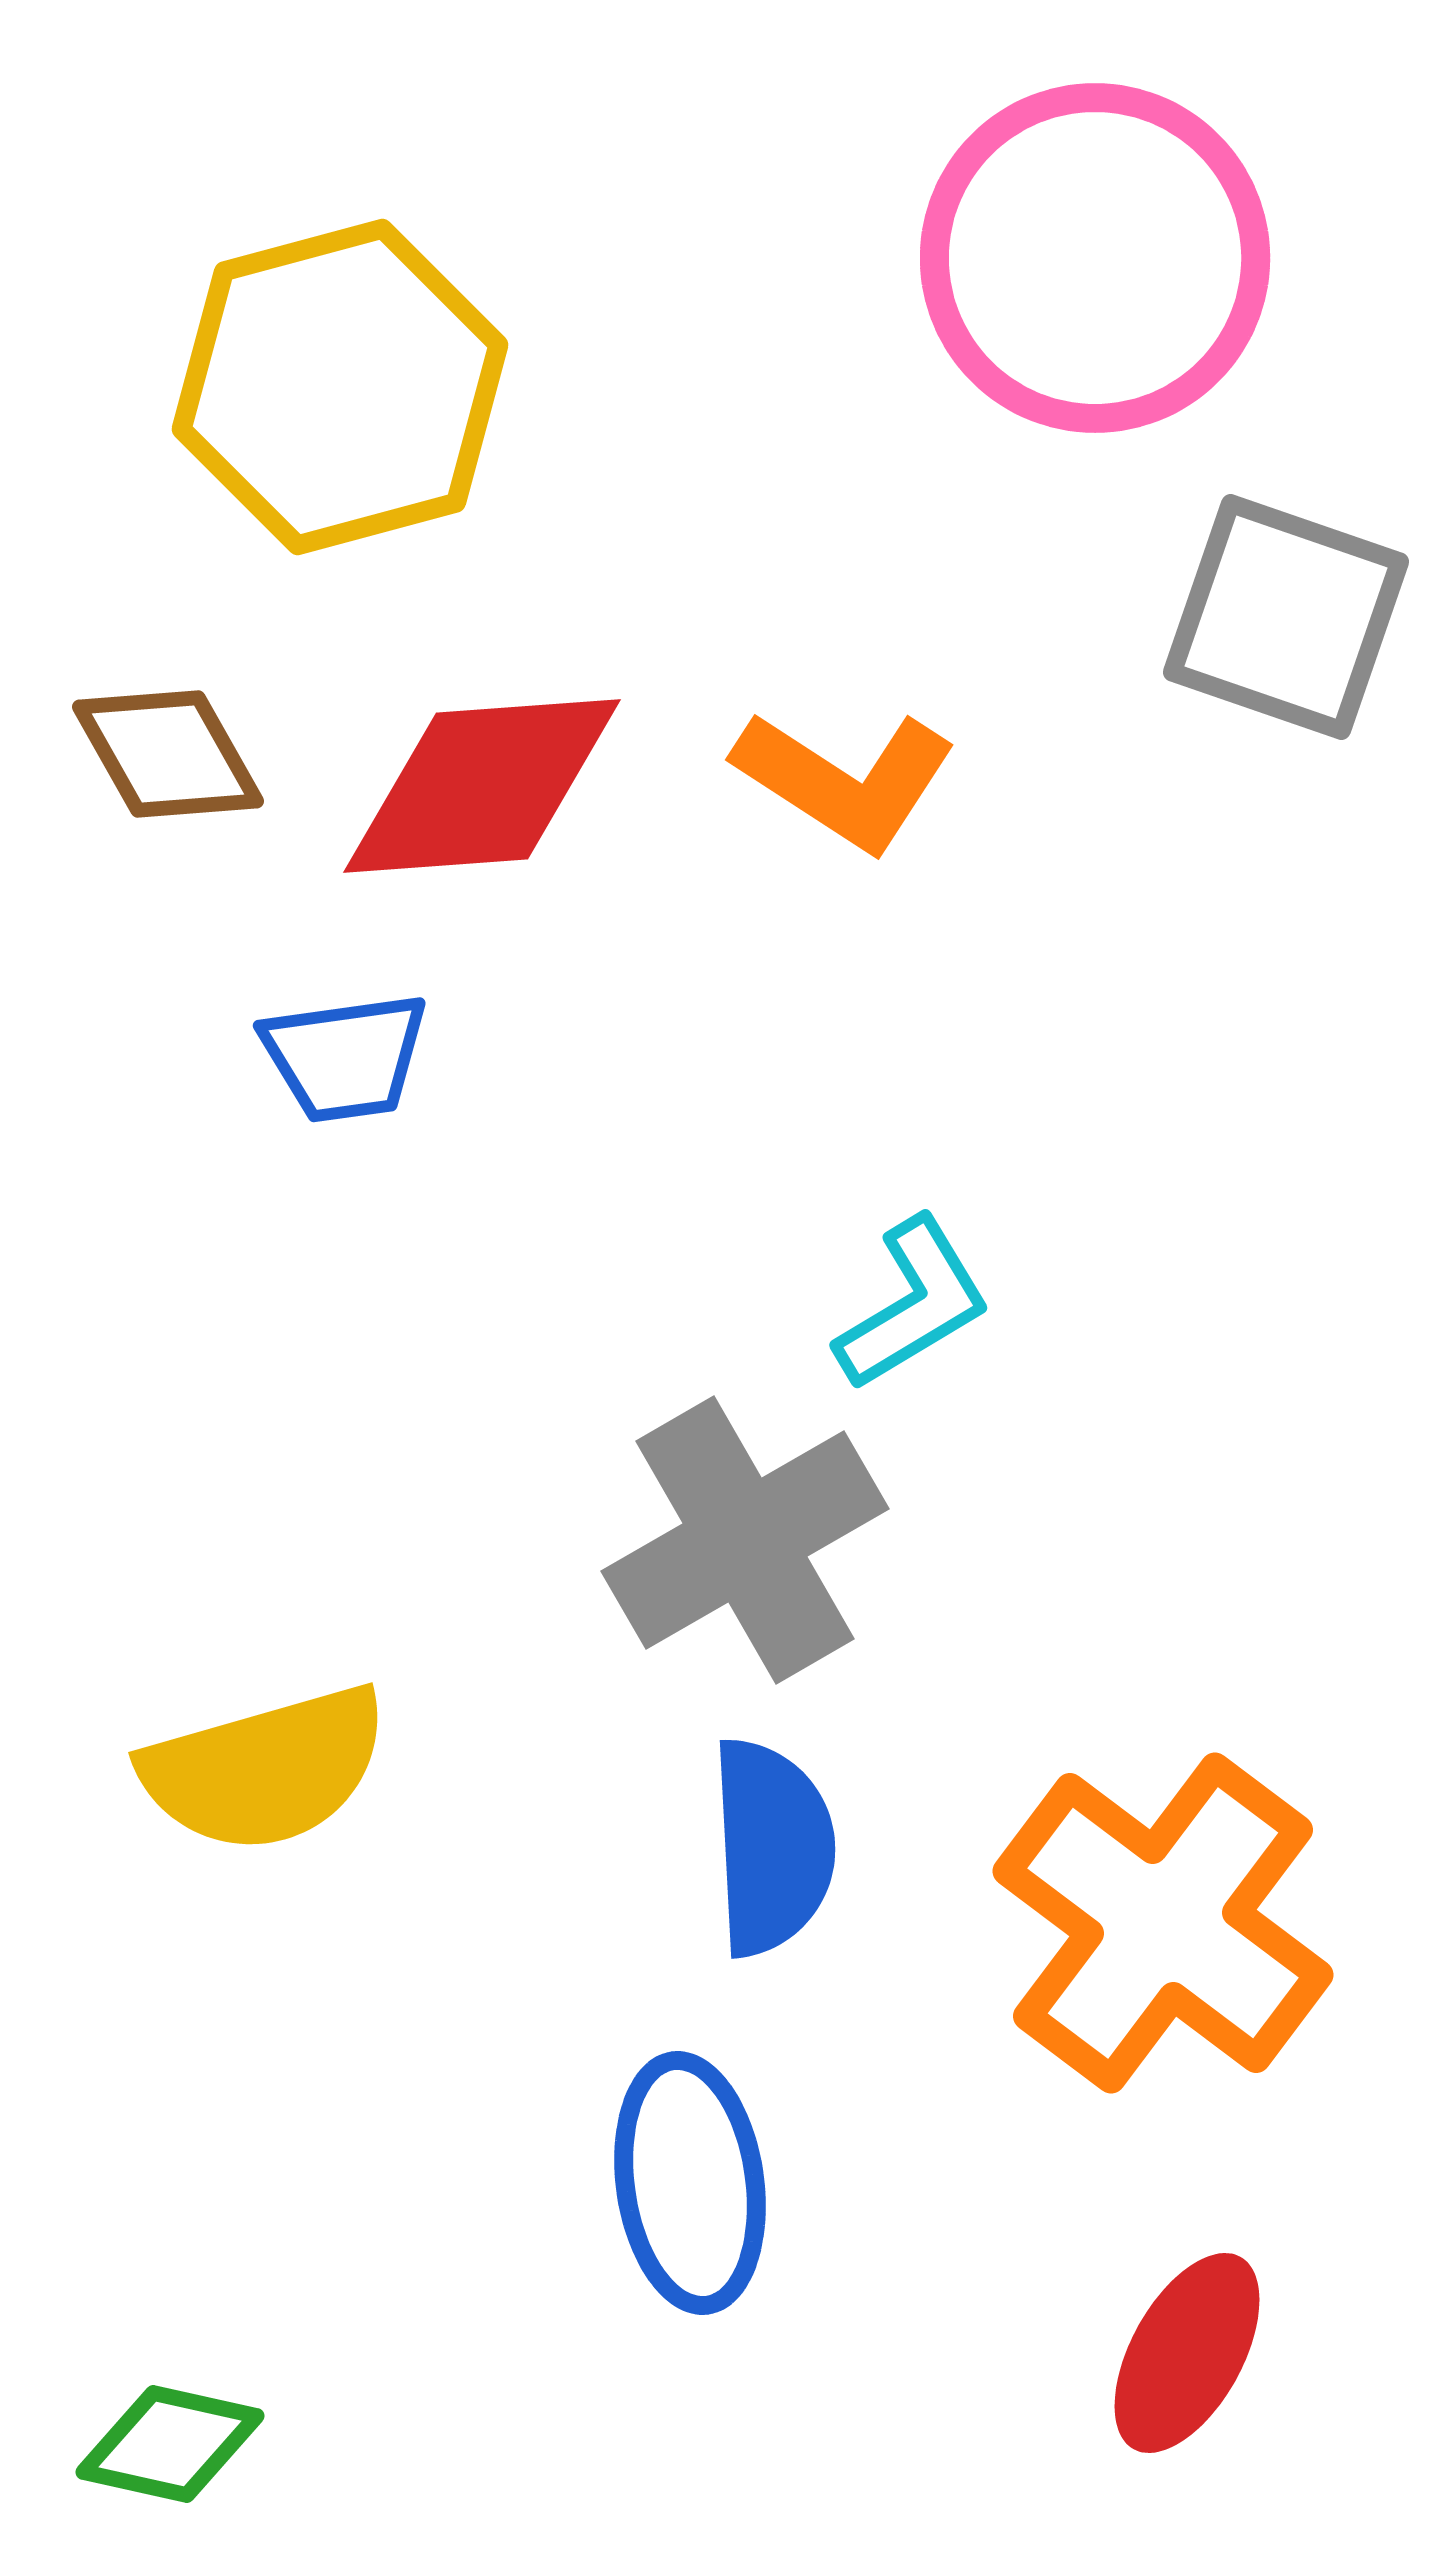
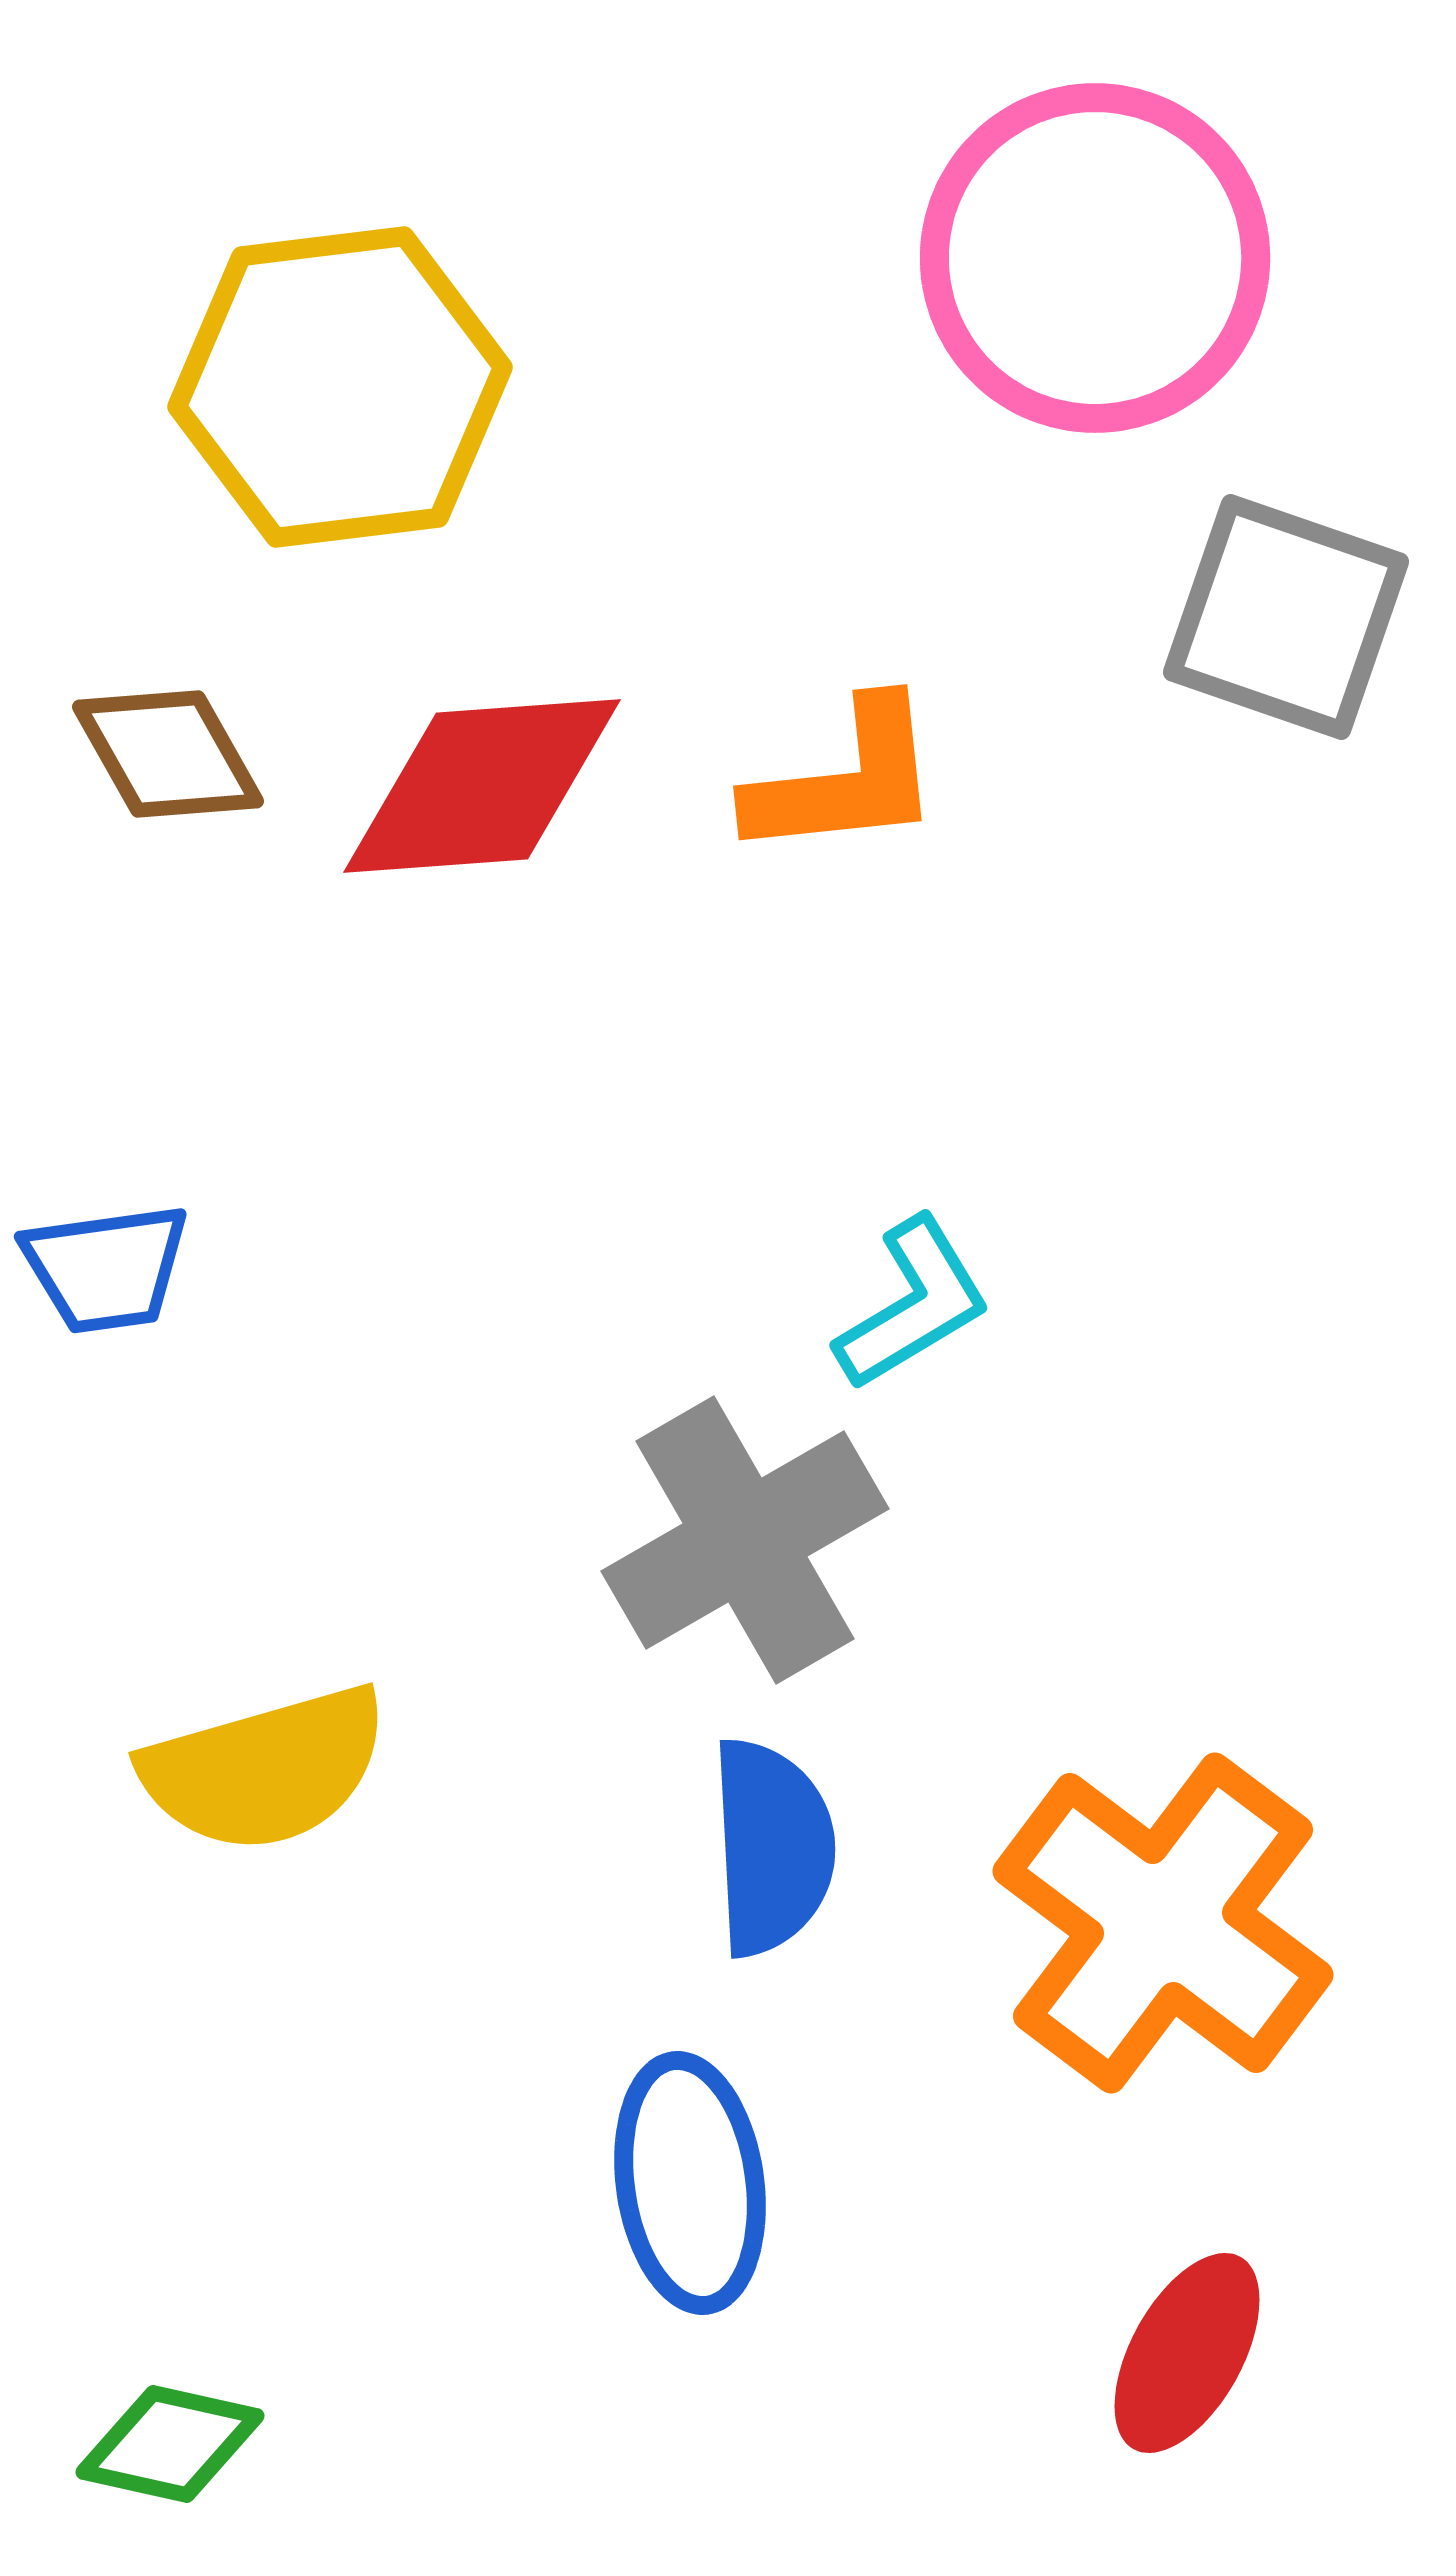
yellow hexagon: rotated 8 degrees clockwise
orange L-shape: rotated 39 degrees counterclockwise
blue trapezoid: moved 239 px left, 211 px down
